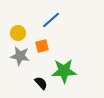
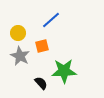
gray star: rotated 18 degrees clockwise
